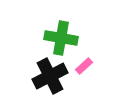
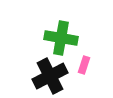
pink rectangle: moved 1 px up; rotated 30 degrees counterclockwise
